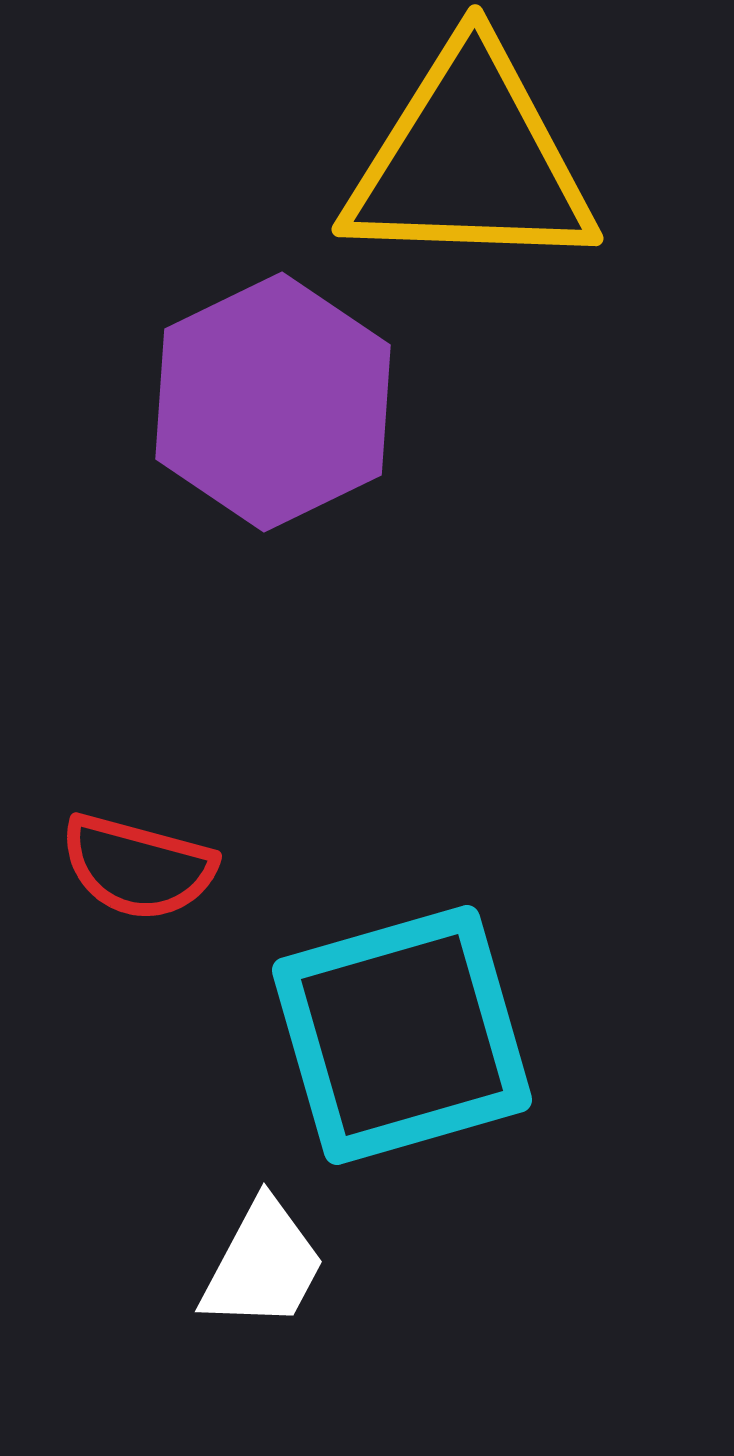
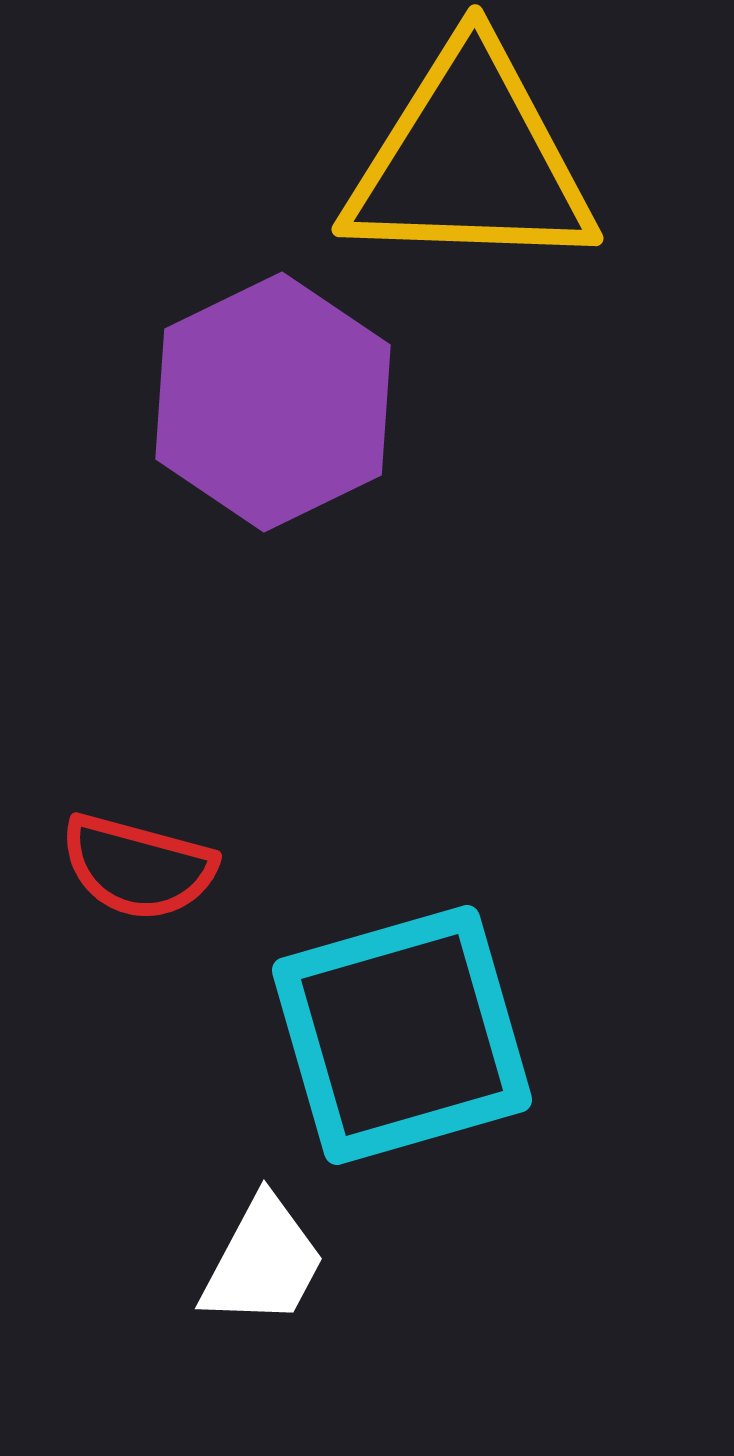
white trapezoid: moved 3 px up
